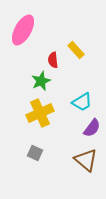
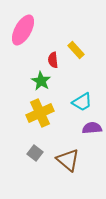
green star: rotated 18 degrees counterclockwise
purple semicircle: rotated 132 degrees counterclockwise
gray square: rotated 14 degrees clockwise
brown triangle: moved 18 px left
